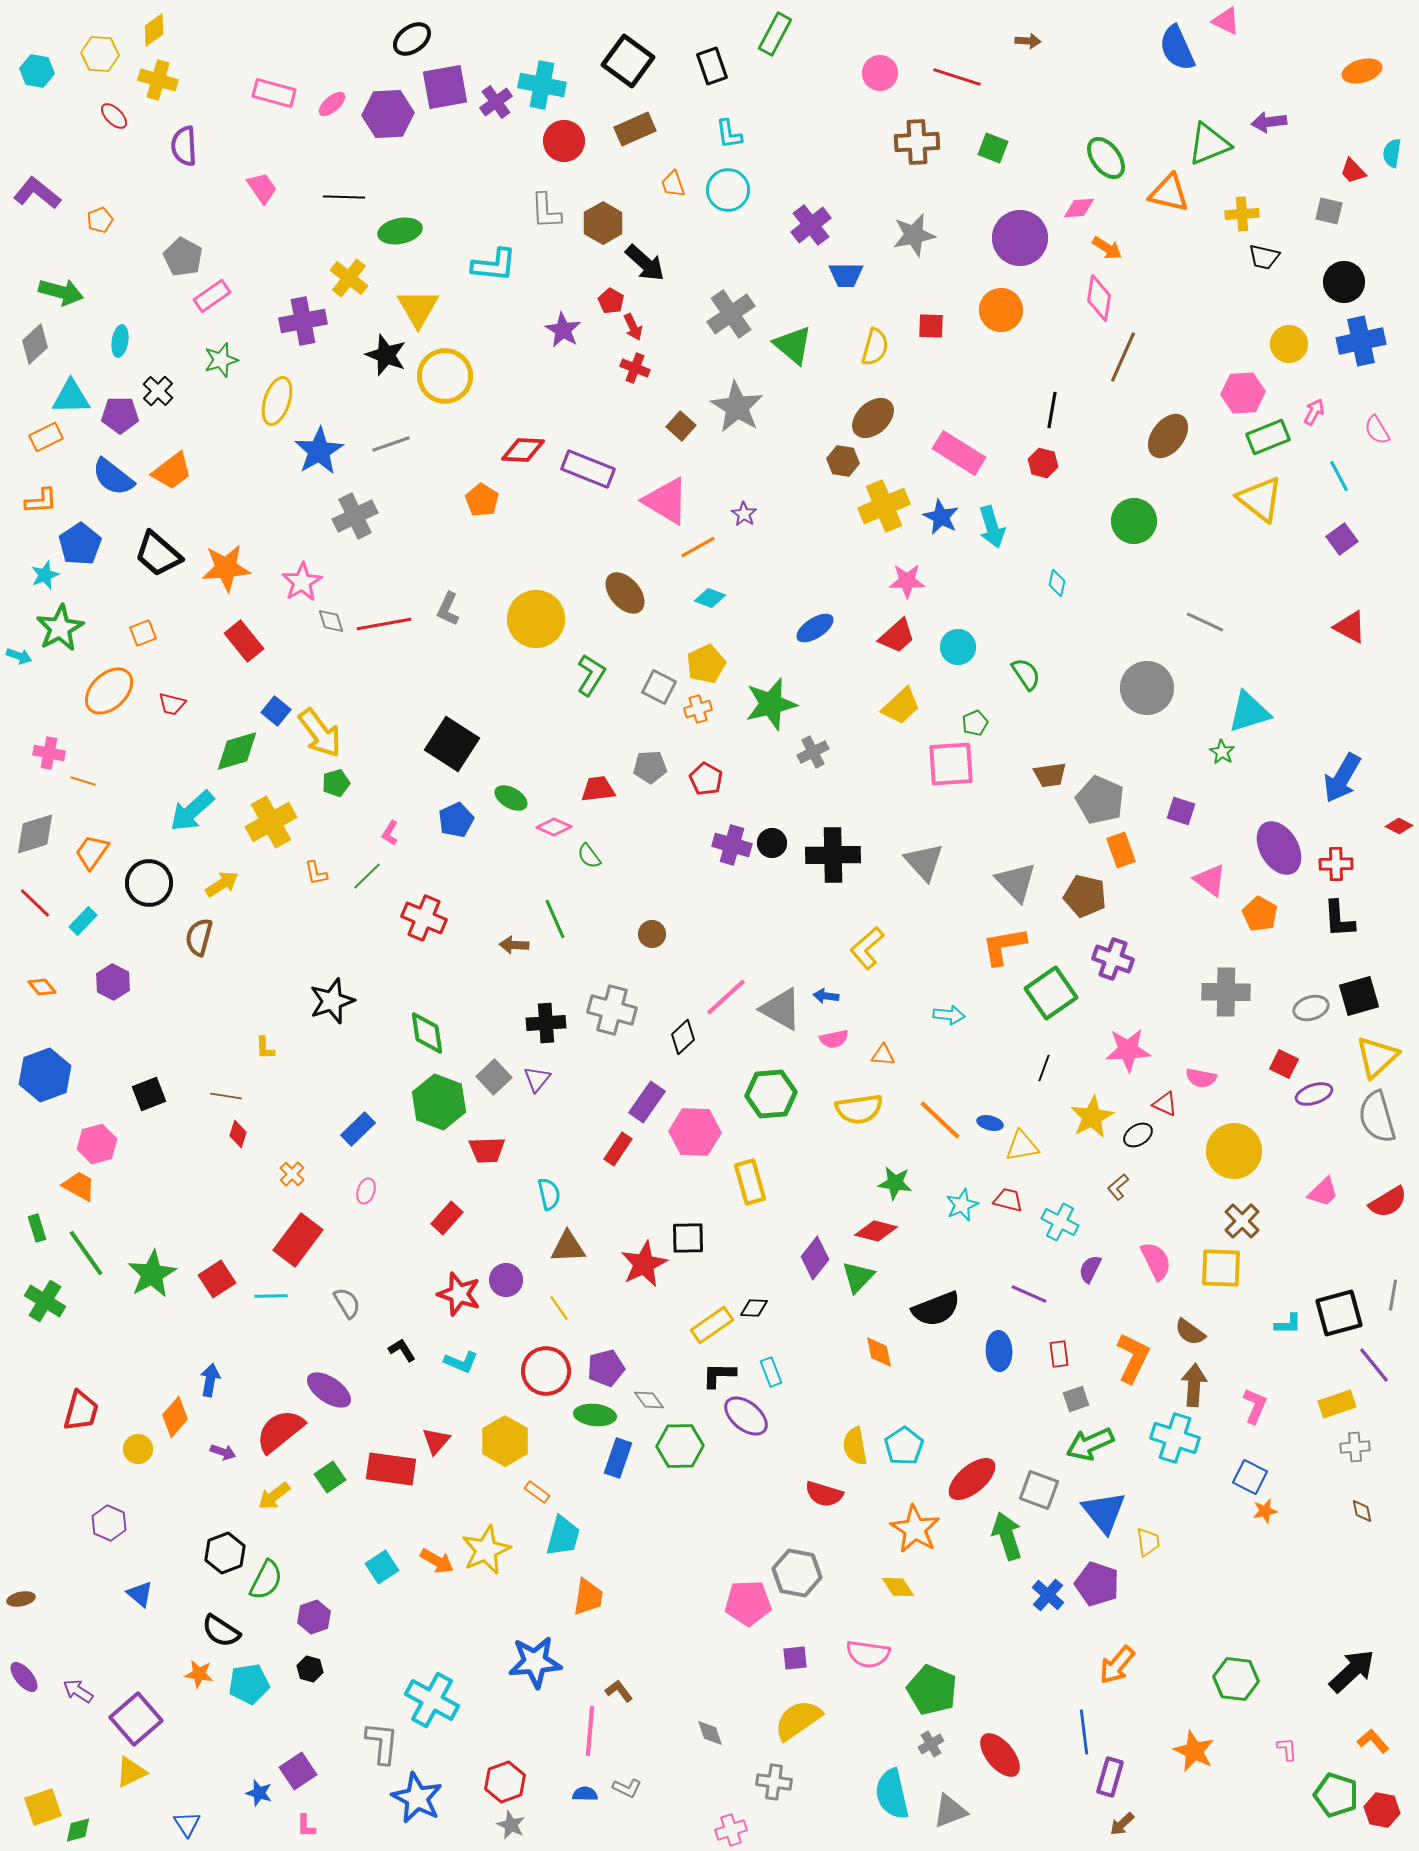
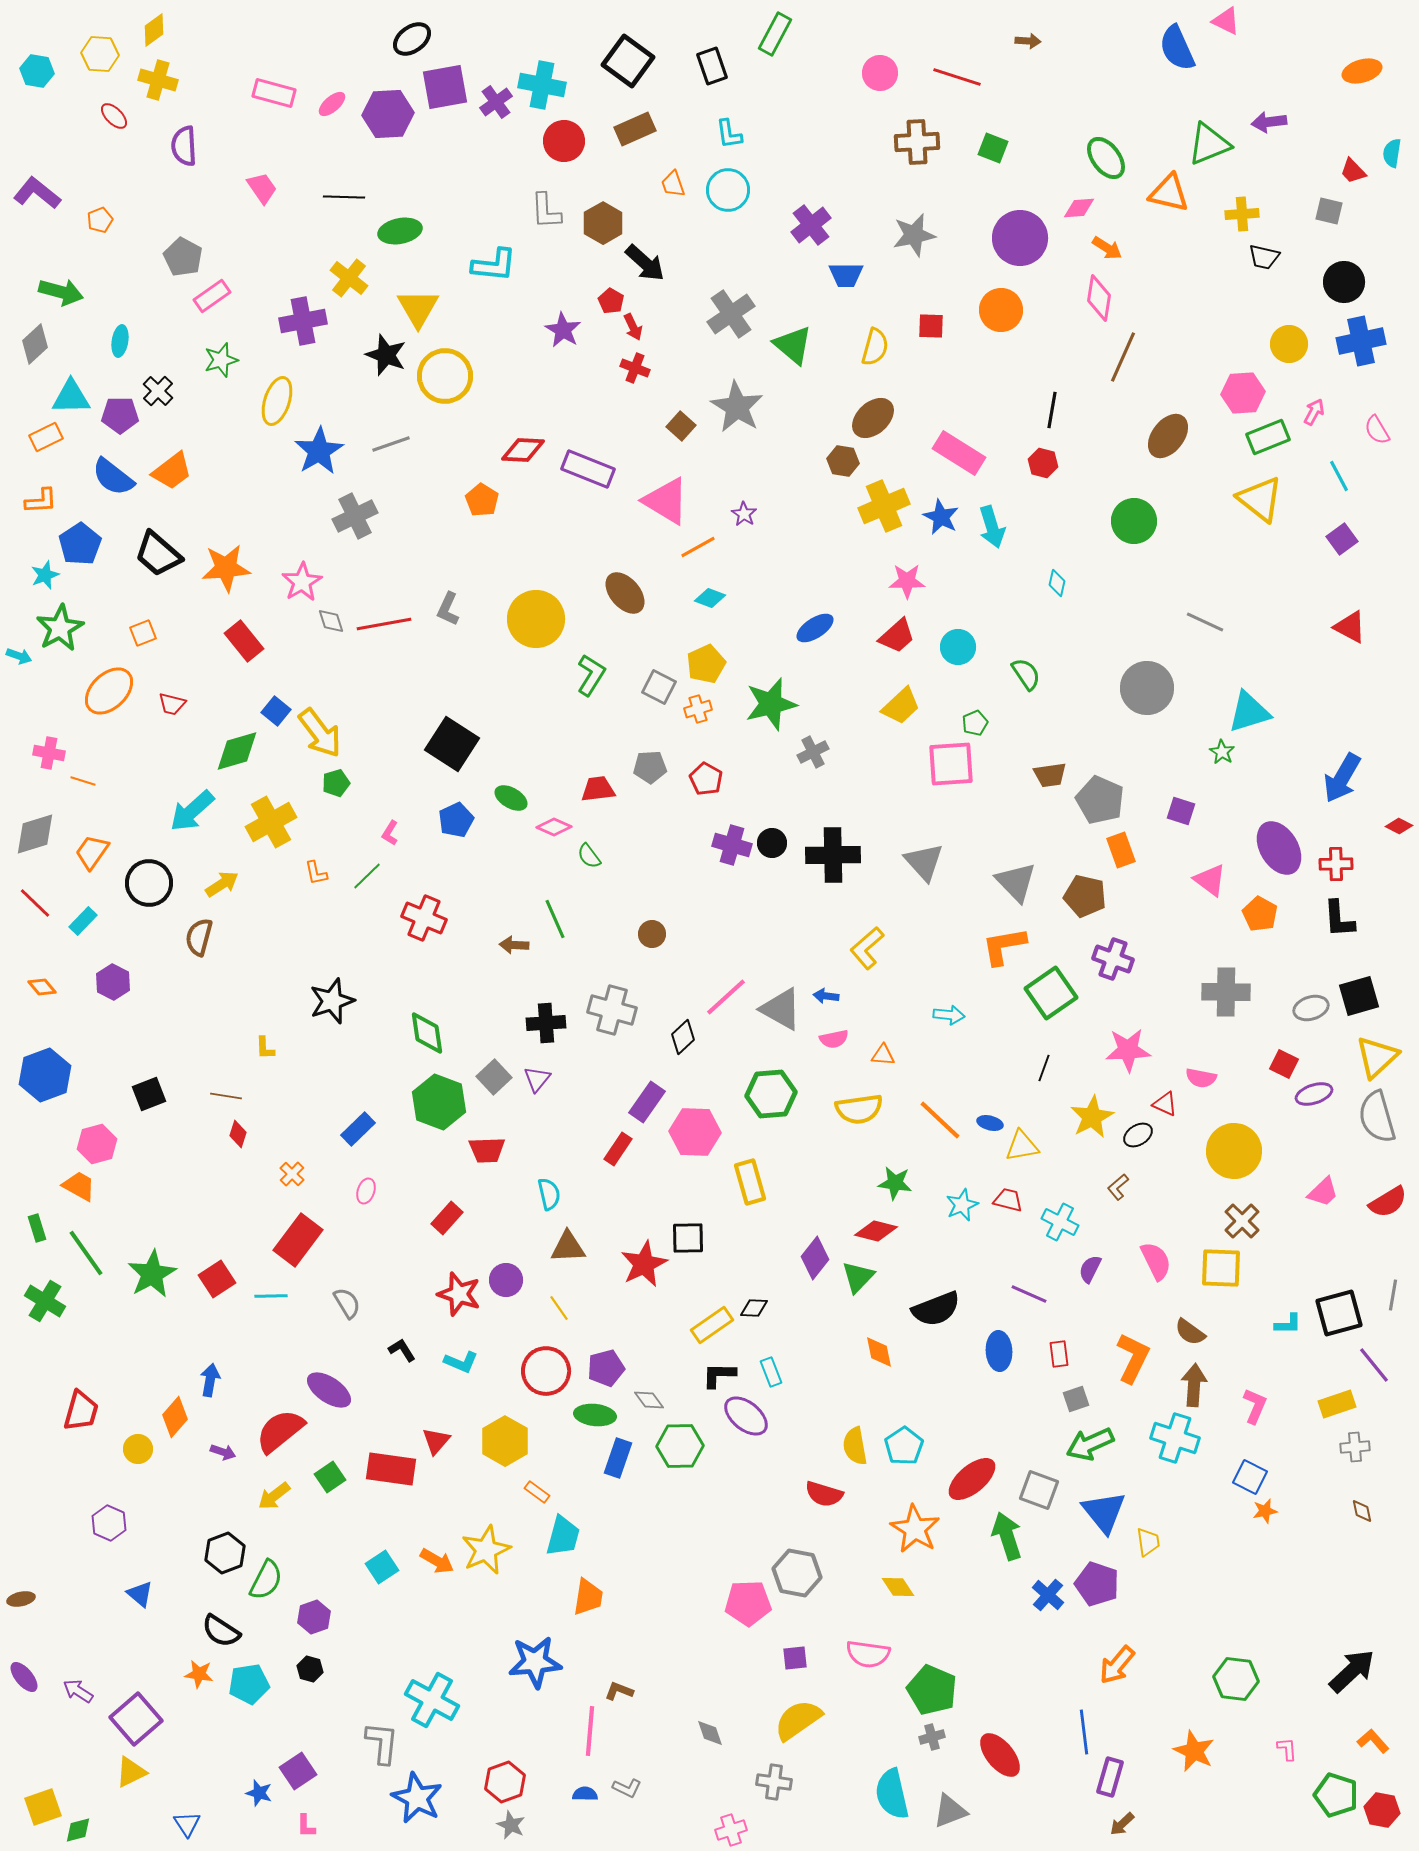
brown L-shape at (619, 1691): rotated 32 degrees counterclockwise
gray cross at (931, 1744): moved 1 px right, 7 px up; rotated 15 degrees clockwise
